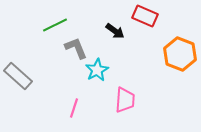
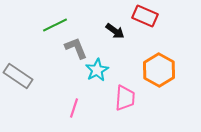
orange hexagon: moved 21 px left, 16 px down; rotated 8 degrees clockwise
gray rectangle: rotated 8 degrees counterclockwise
pink trapezoid: moved 2 px up
